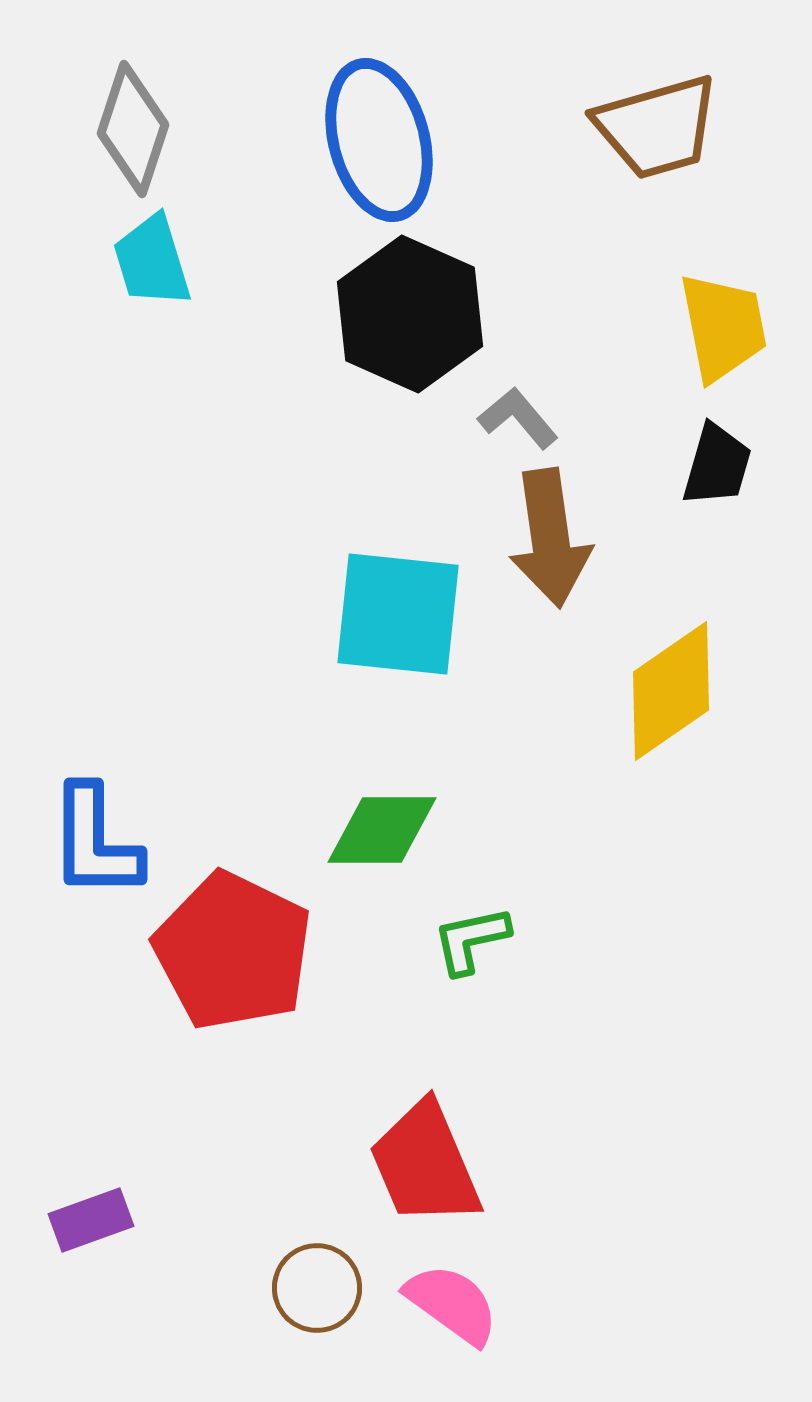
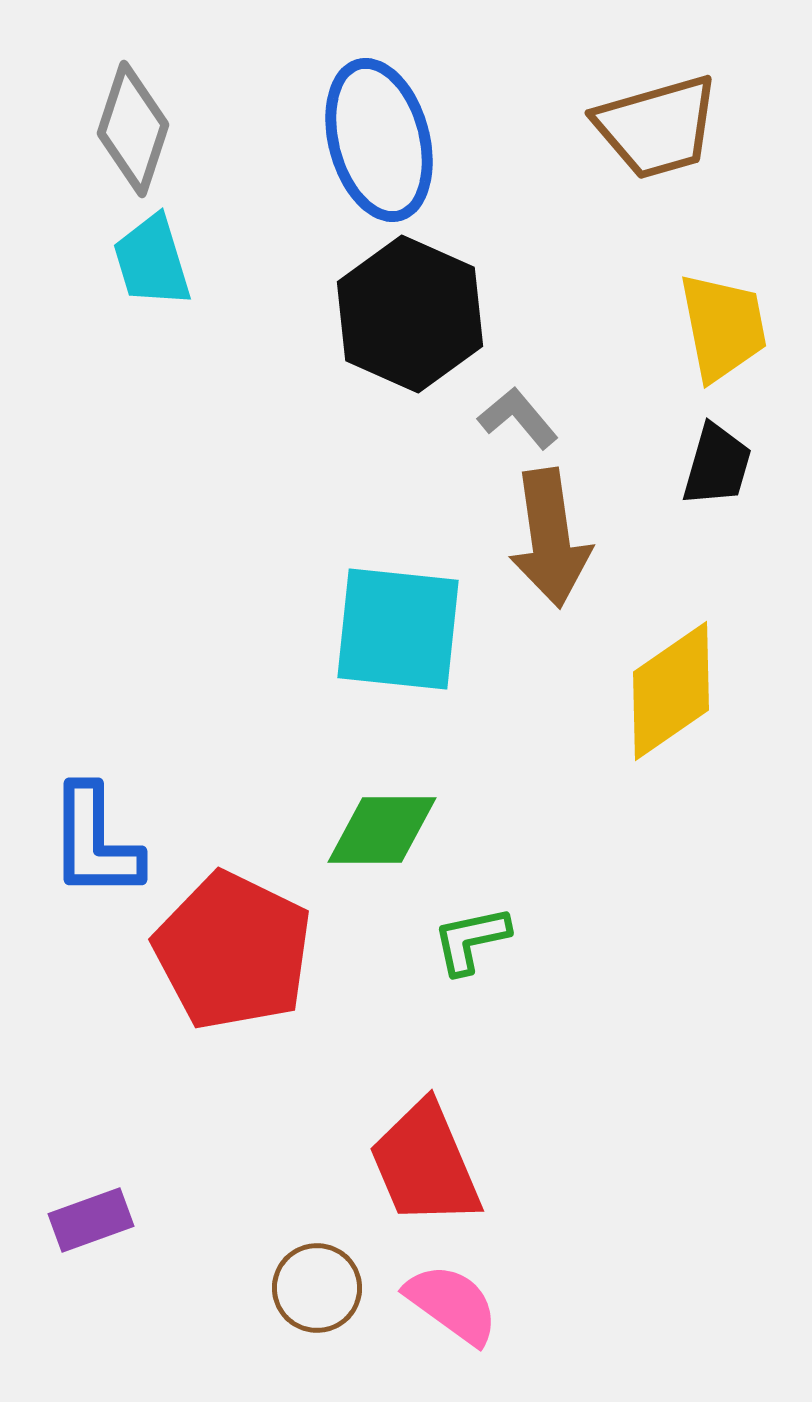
cyan square: moved 15 px down
